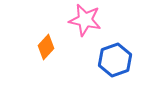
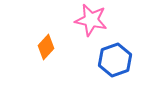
pink star: moved 6 px right
